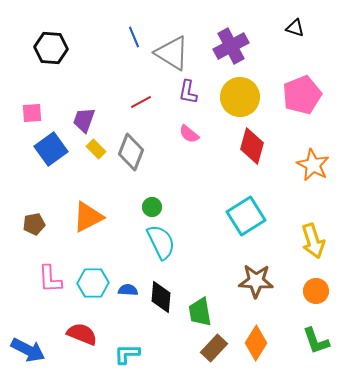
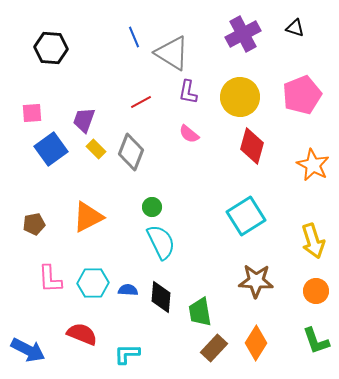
purple cross: moved 12 px right, 12 px up
